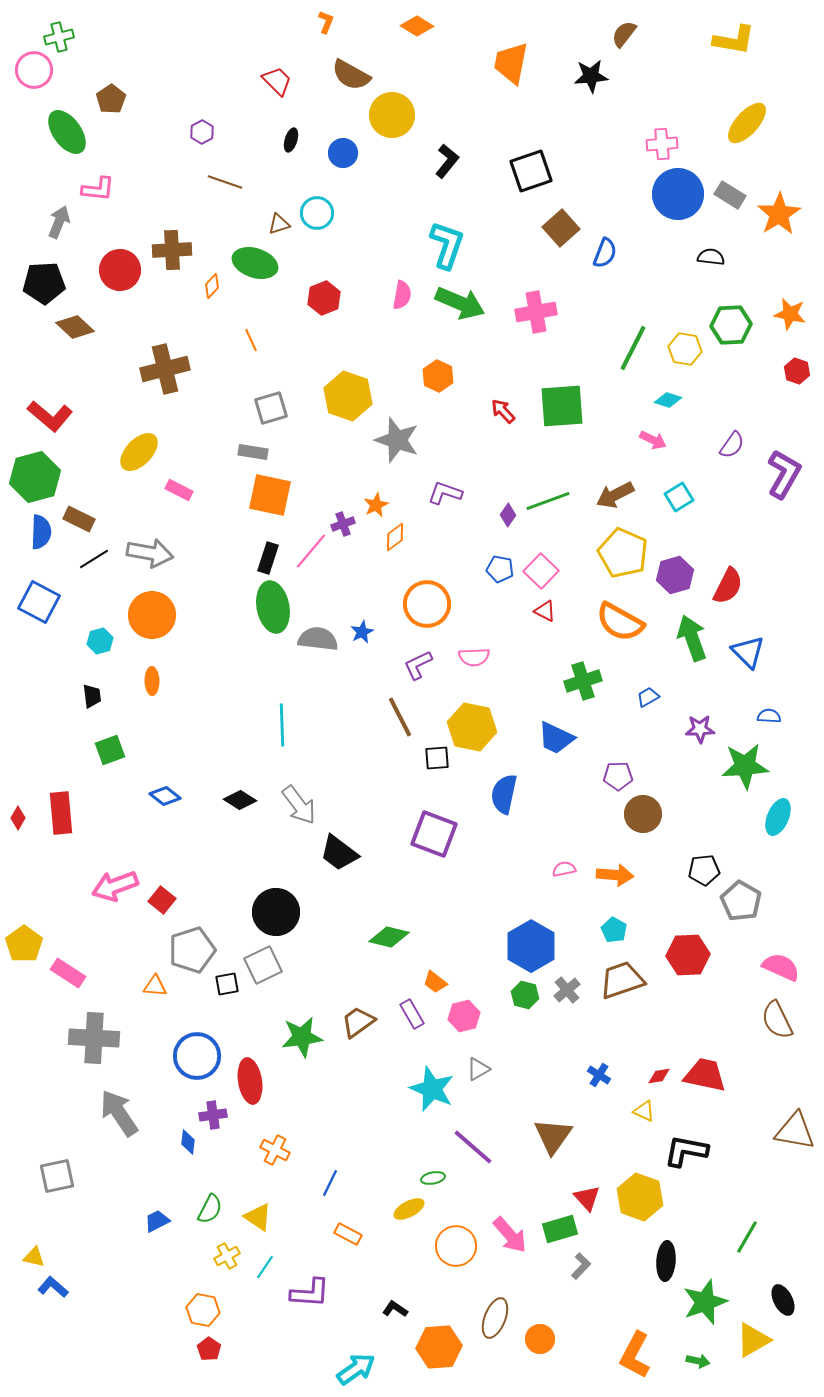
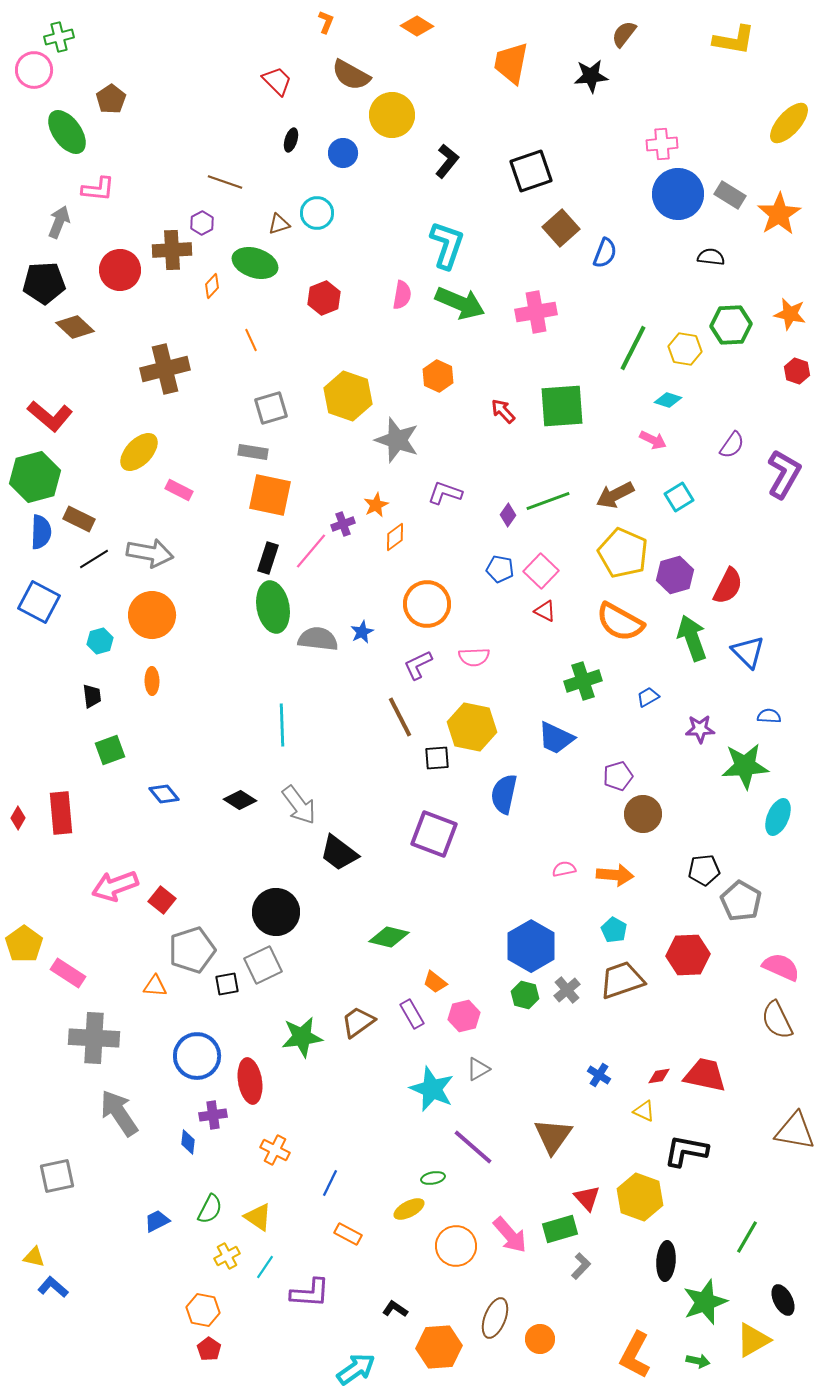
yellow ellipse at (747, 123): moved 42 px right
purple hexagon at (202, 132): moved 91 px down
purple pentagon at (618, 776): rotated 16 degrees counterclockwise
blue diamond at (165, 796): moved 1 px left, 2 px up; rotated 12 degrees clockwise
